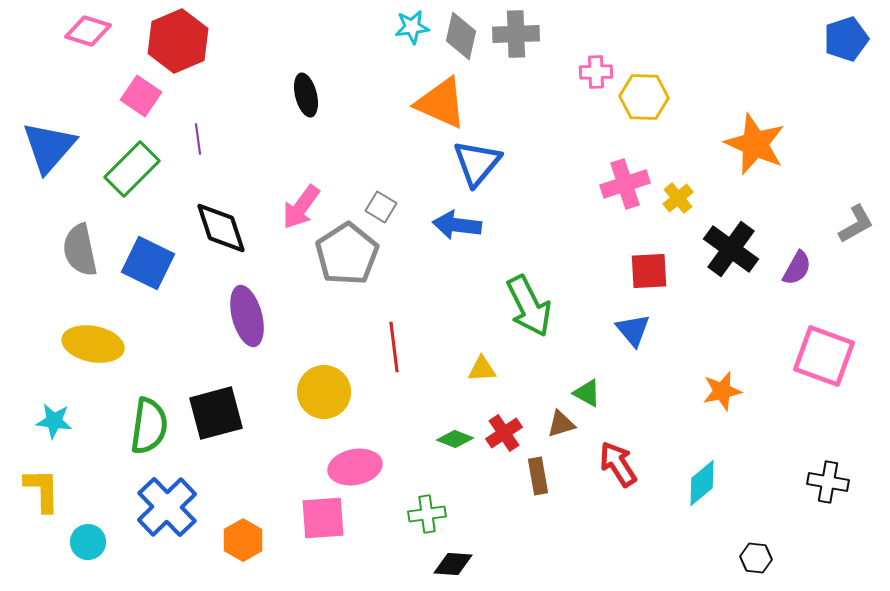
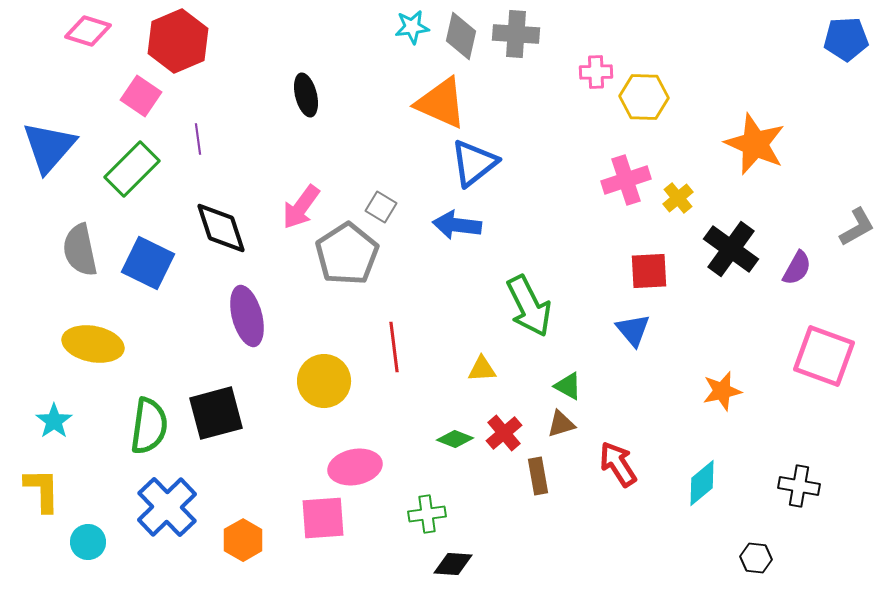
gray cross at (516, 34): rotated 6 degrees clockwise
blue pentagon at (846, 39): rotated 15 degrees clockwise
blue triangle at (477, 163): moved 3 px left; rotated 12 degrees clockwise
pink cross at (625, 184): moved 1 px right, 4 px up
gray L-shape at (856, 224): moved 1 px right, 3 px down
yellow circle at (324, 392): moved 11 px up
green triangle at (587, 393): moved 19 px left, 7 px up
cyan star at (54, 421): rotated 30 degrees clockwise
red cross at (504, 433): rotated 6 degrees counterclockwise
black cross at (828, 482): moved 29 px left, 4 px down
